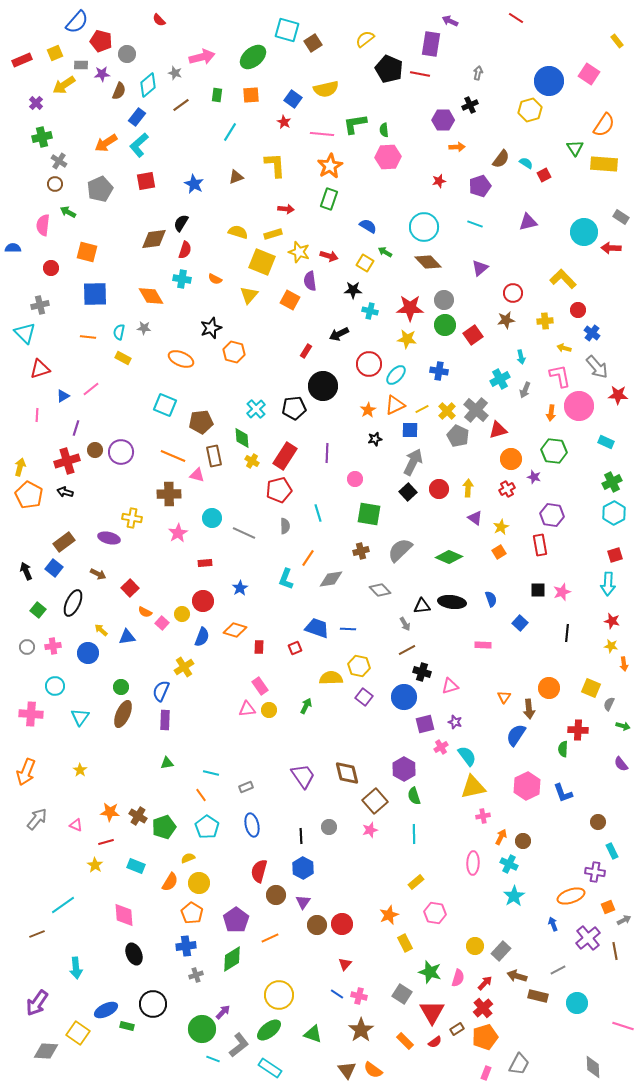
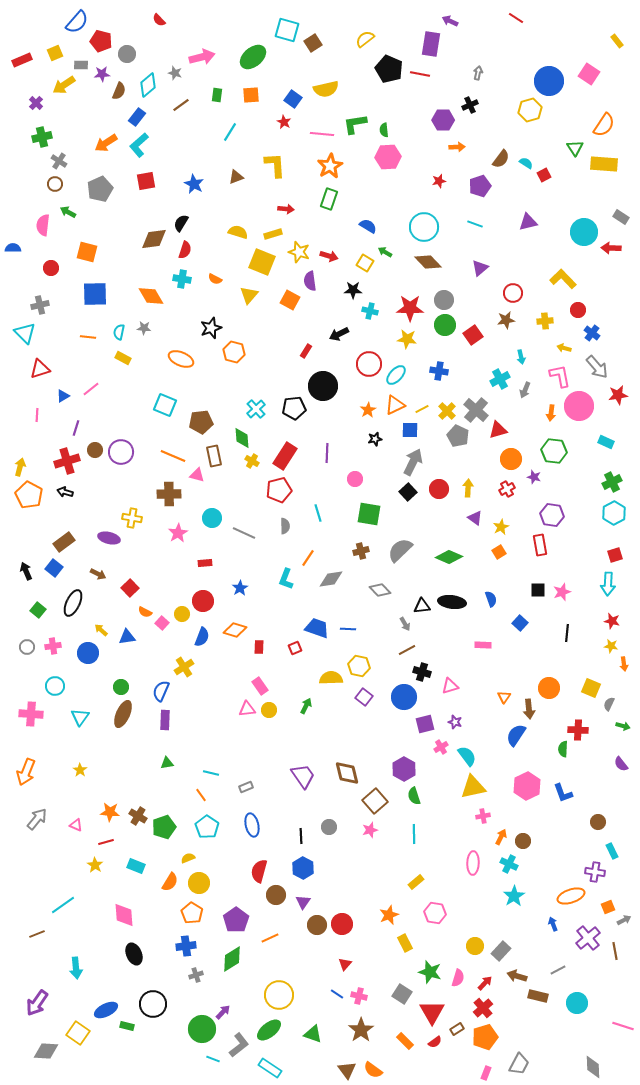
red star at (618, 395): rotated 12 degrees counterclockwise
